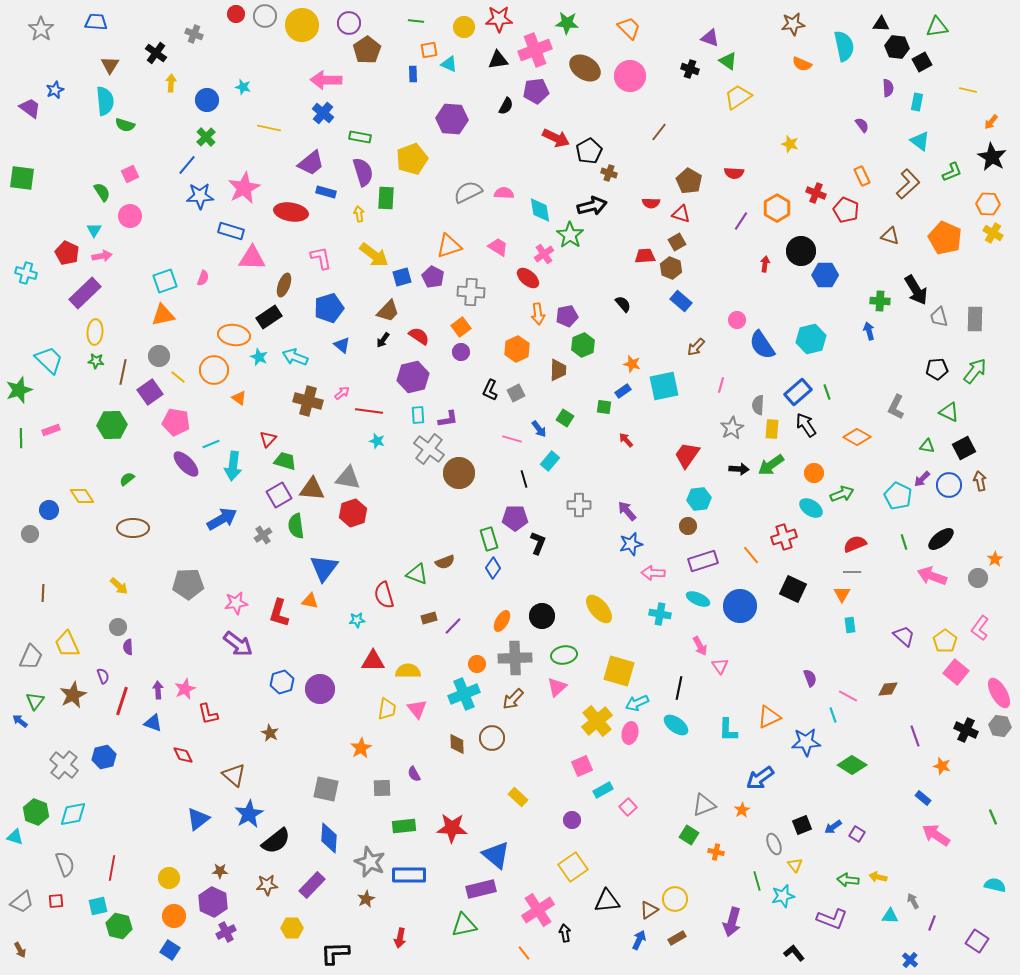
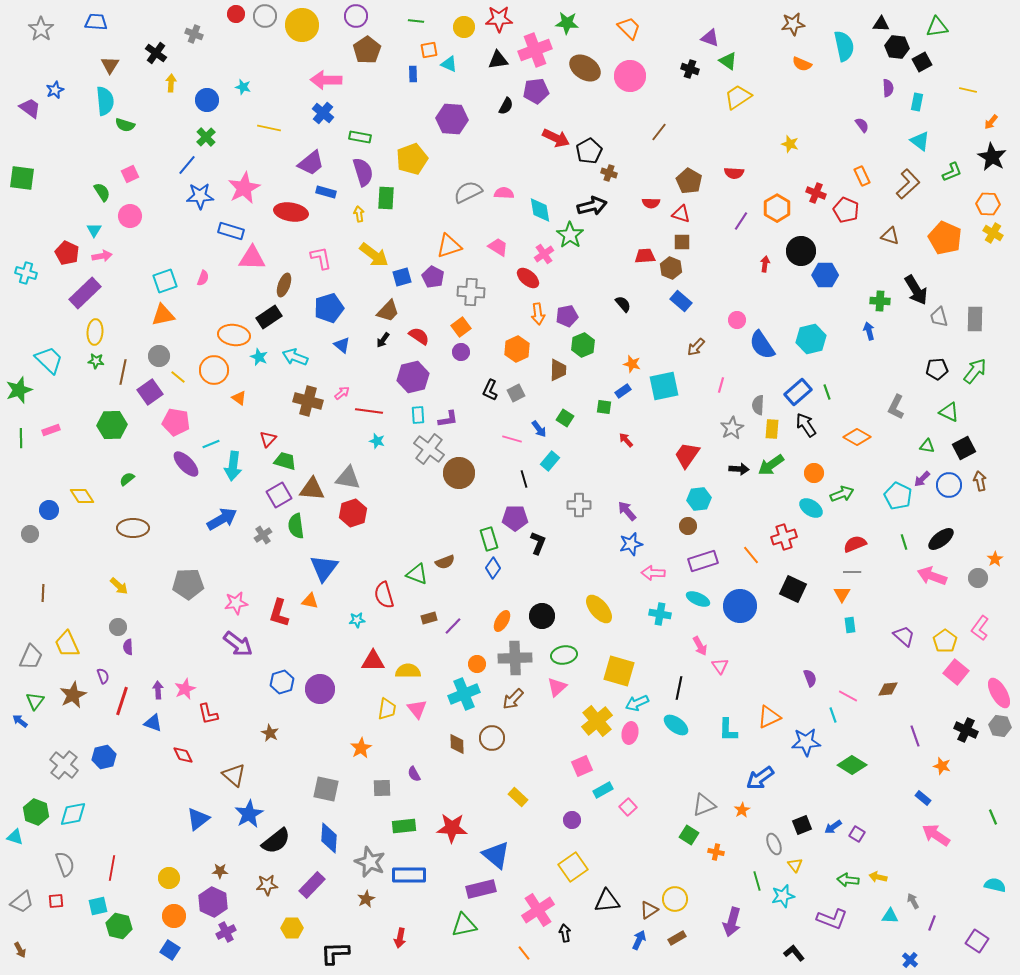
purple circle at (349, 23): moved 7 px right, 7 px up
brown square at (677, 242): moved 5 px right; rotated 30 degrees clockwise
